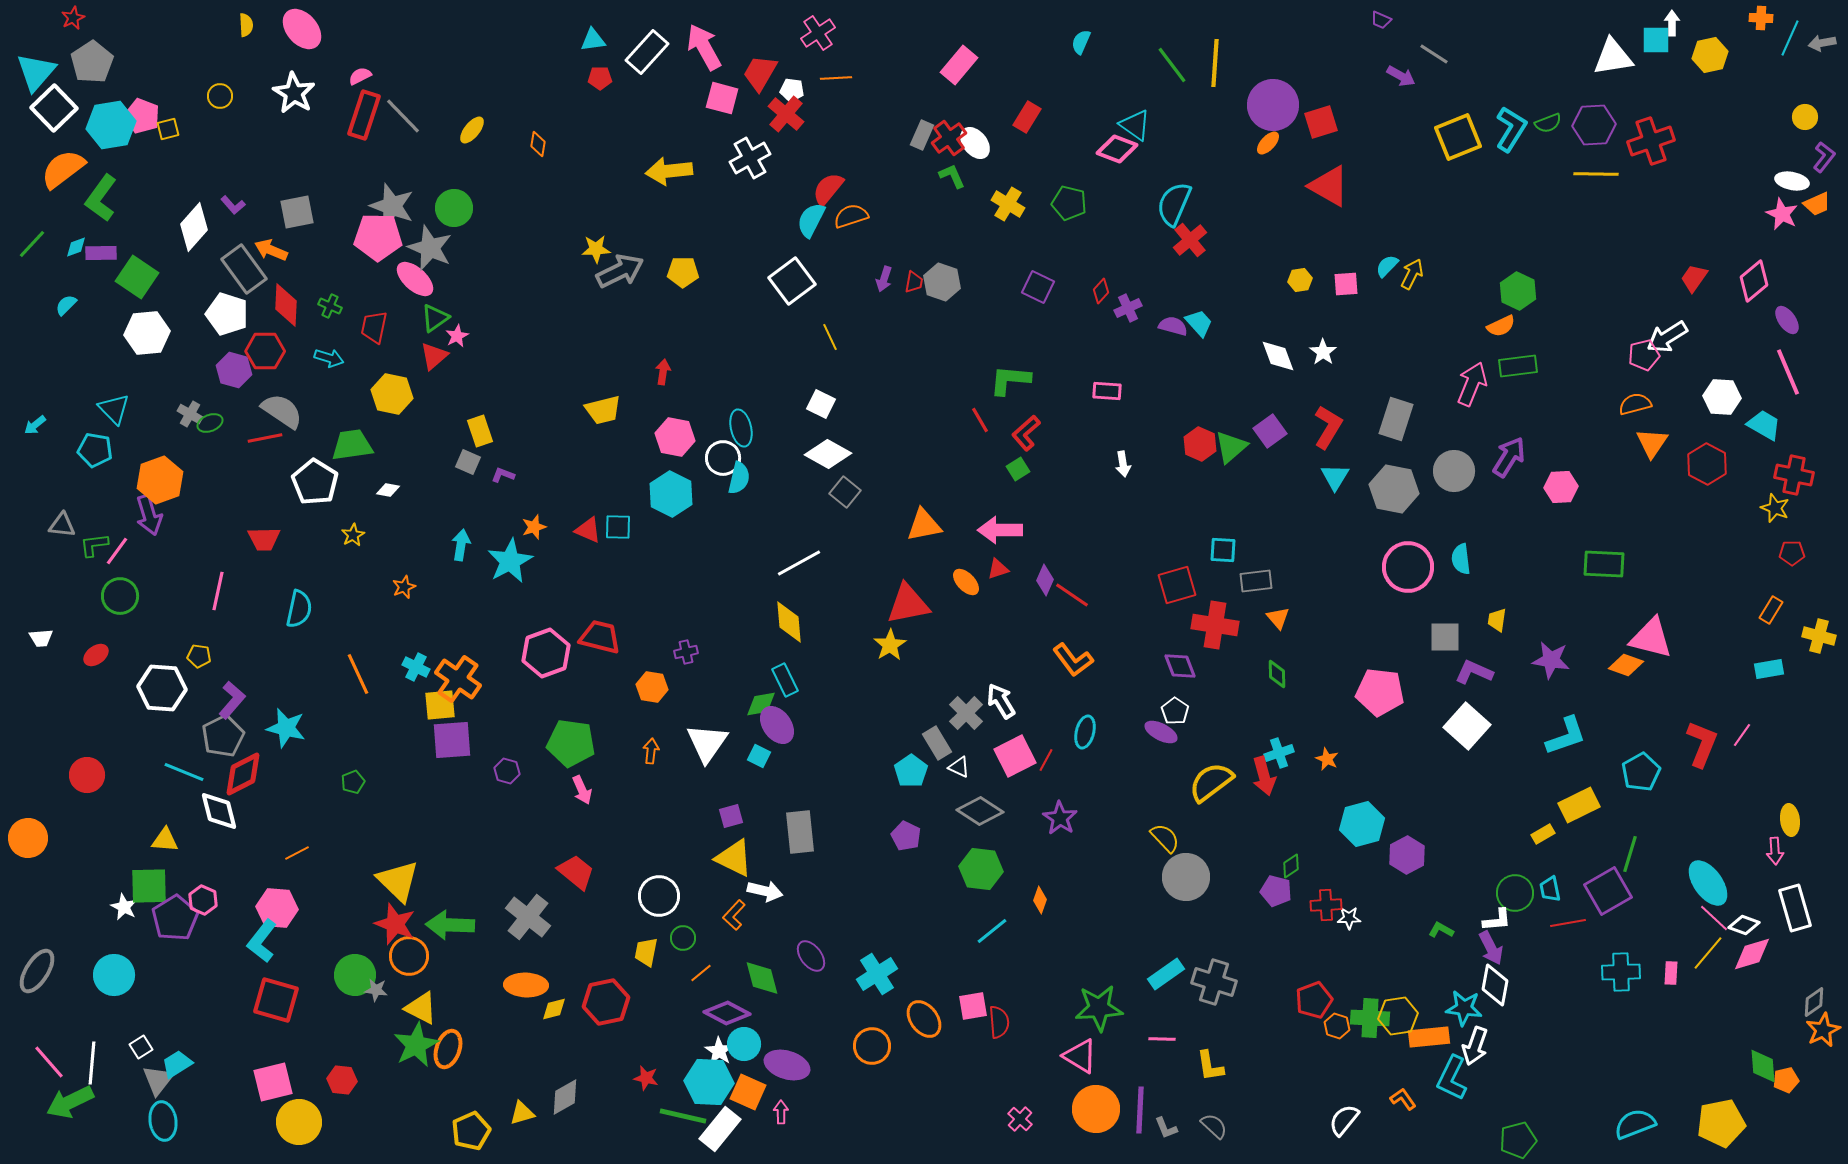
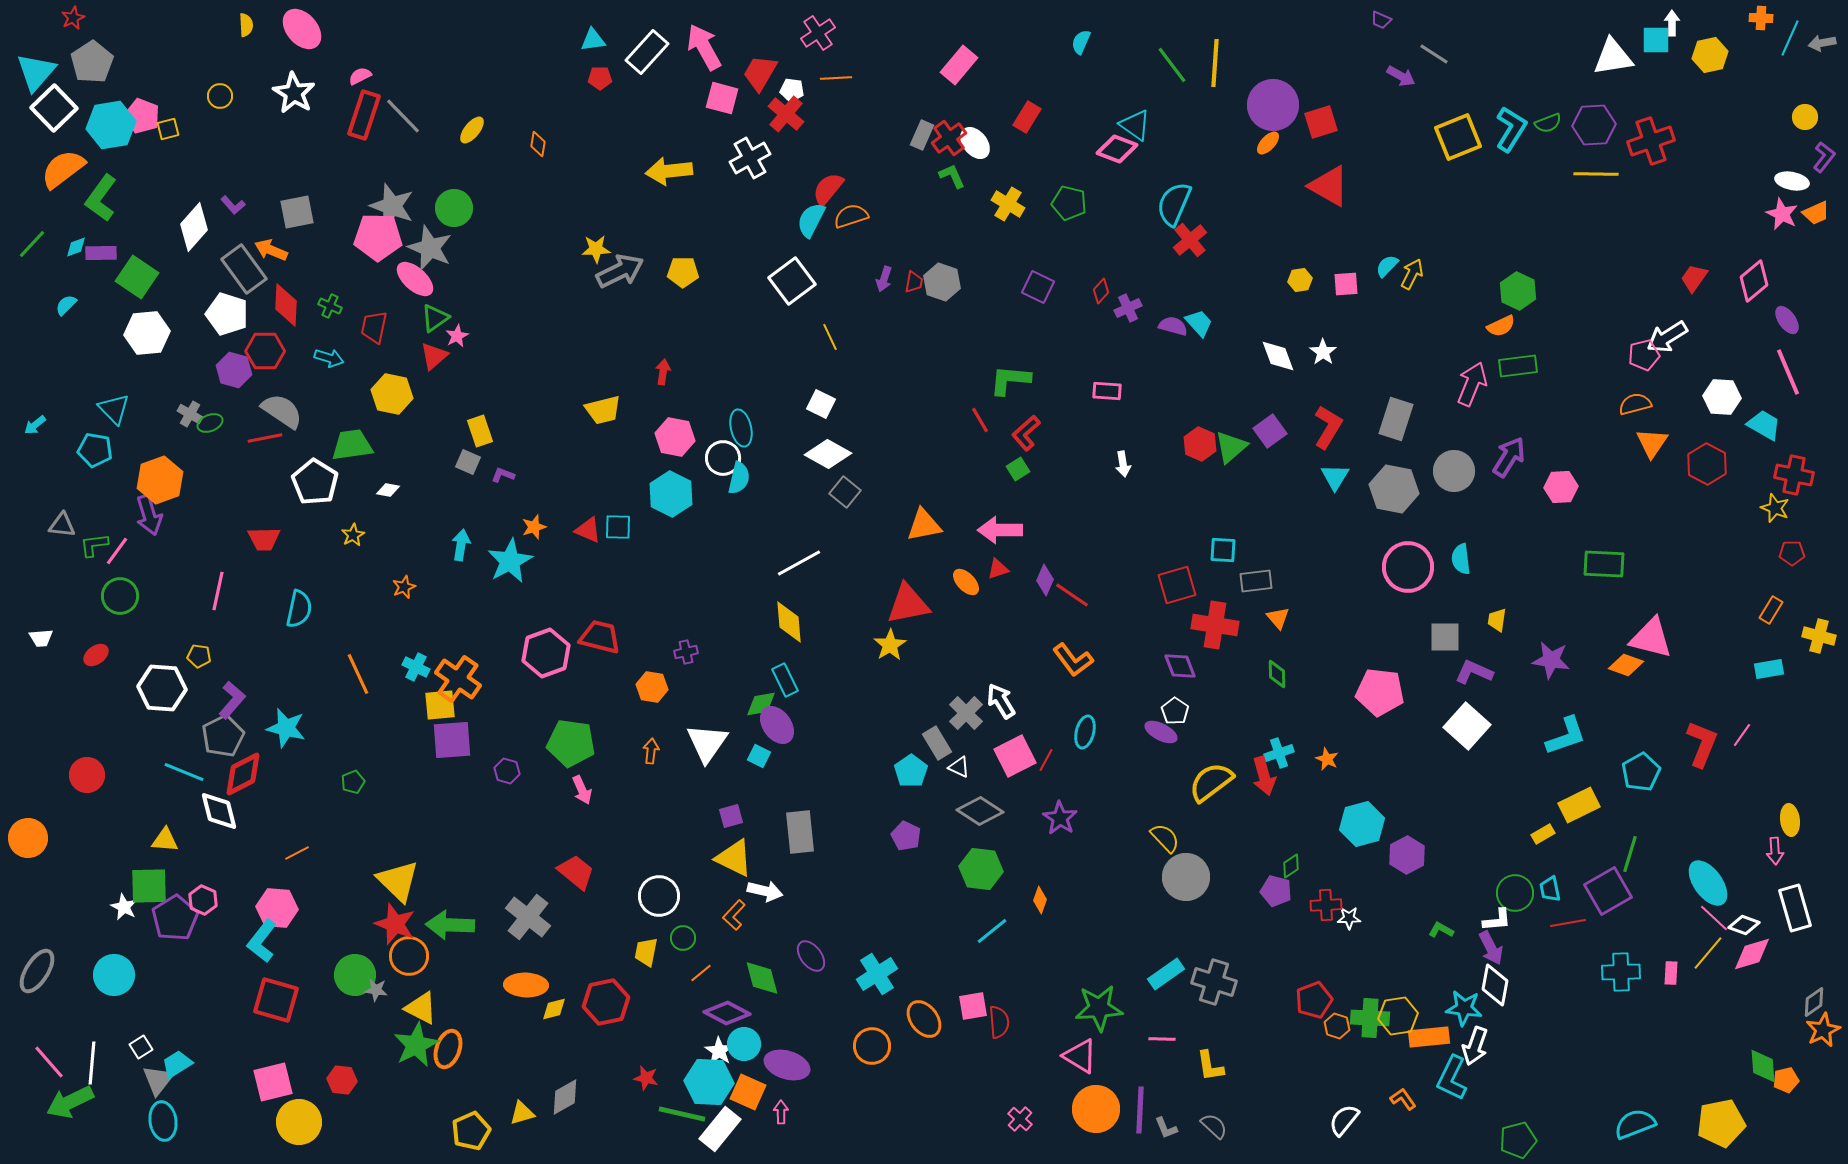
orange trapezoid at (1817, 204): moved 1 px left, 9 px down
green line at (683, 1116): moved 1 px left, 2 px up
